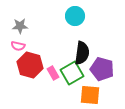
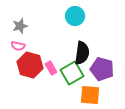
gray star: rotated 14 degrees counterclockwise
pink rectangle: moved 2 px left, 5 px up
